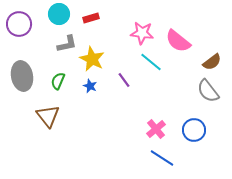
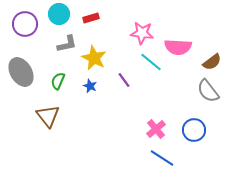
purple circle: moved 6 px right
pink semicircle: moved 6 px down; rotated 36 degrees counterclockwise
yellow star: moved 2 px right, 1 px up
gray ellipse: moved 1 px left, 4 px up; rotated 20 degrees counterclockwise
